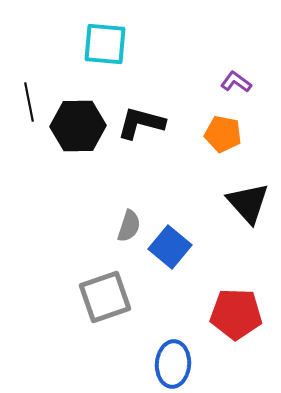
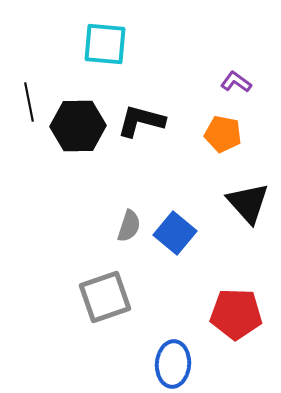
black L-shape: moved 2 px up
blue square: moved 5 px right, 14 px up
